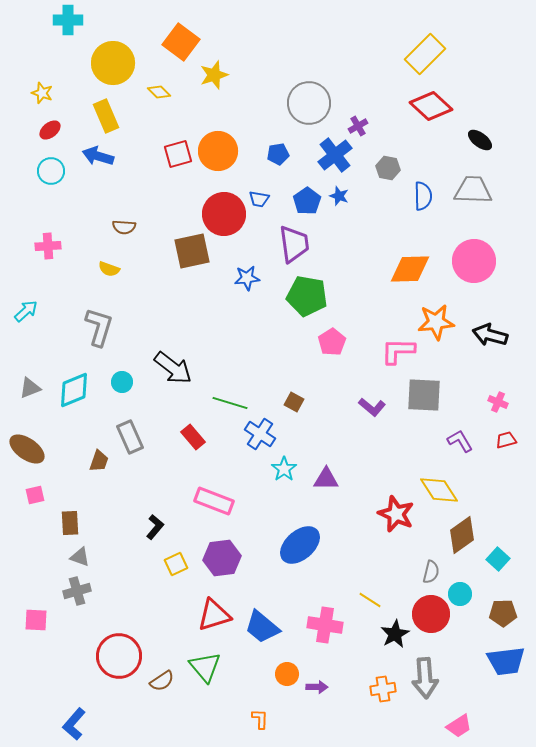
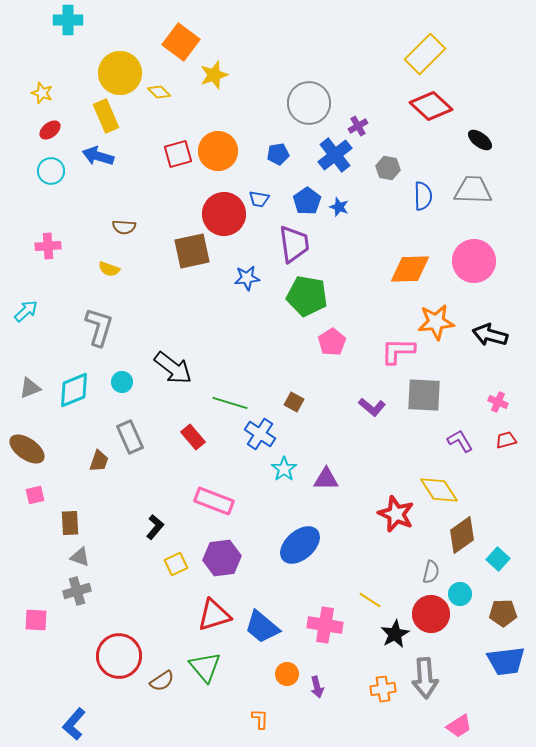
yellow circle at (113, 63): moved 7 px right, 10 px down
blue star at (339, 196): moved 11 px down
purple arrow at (317, 687): rotated 75 degrees clockwise
